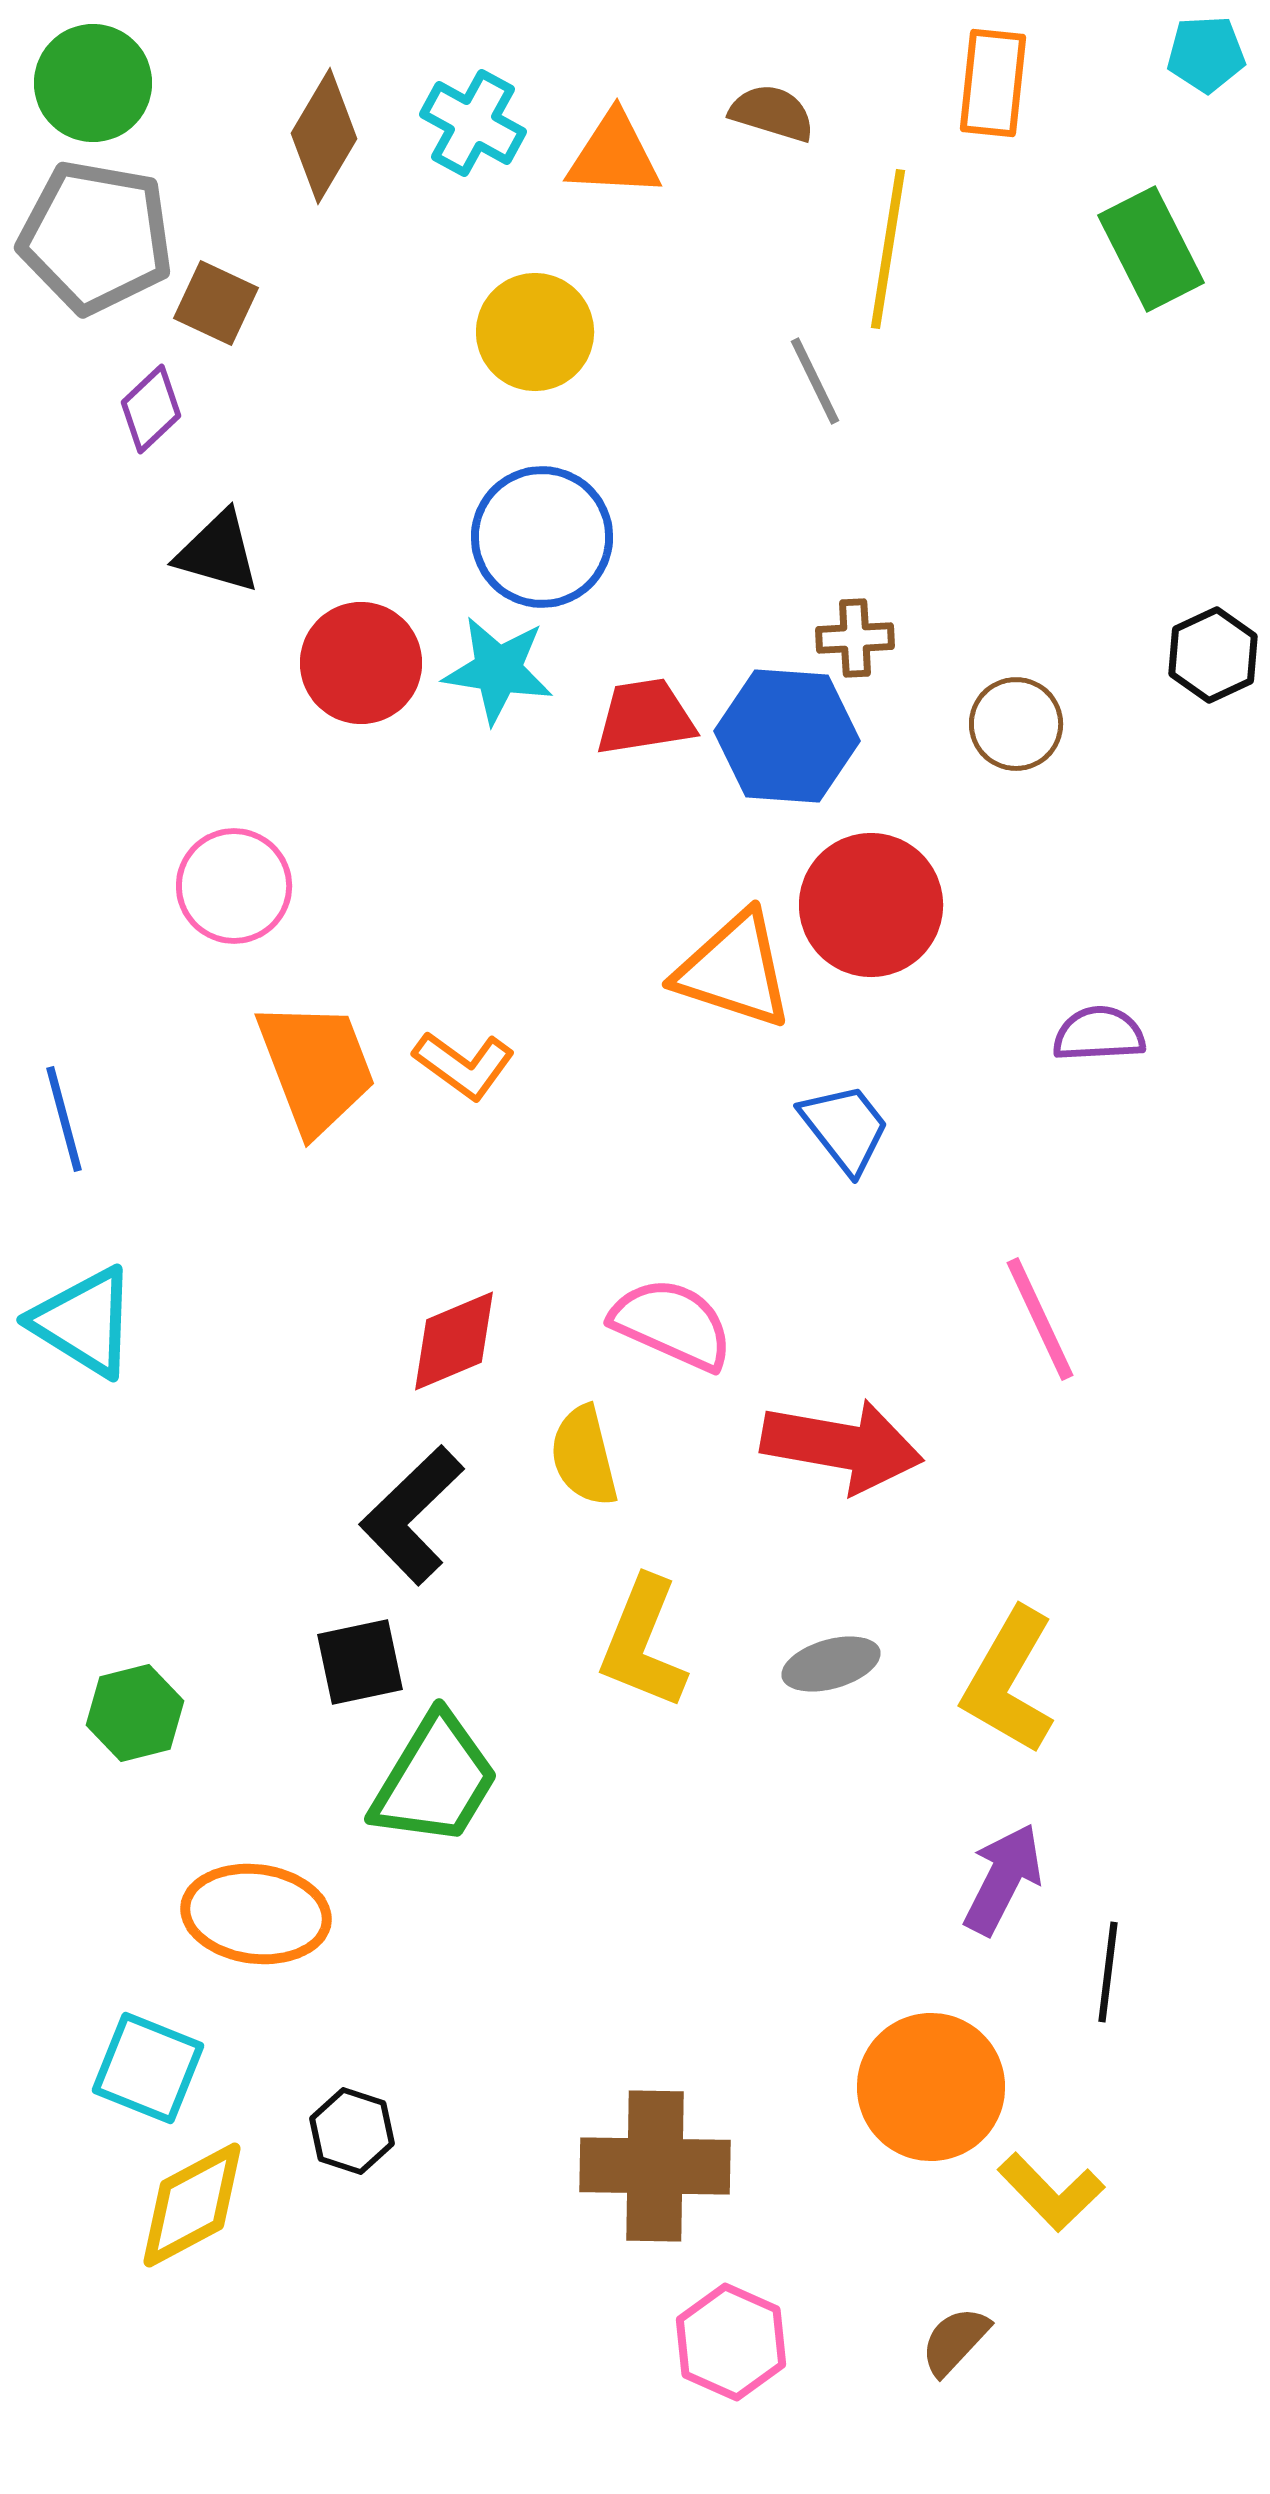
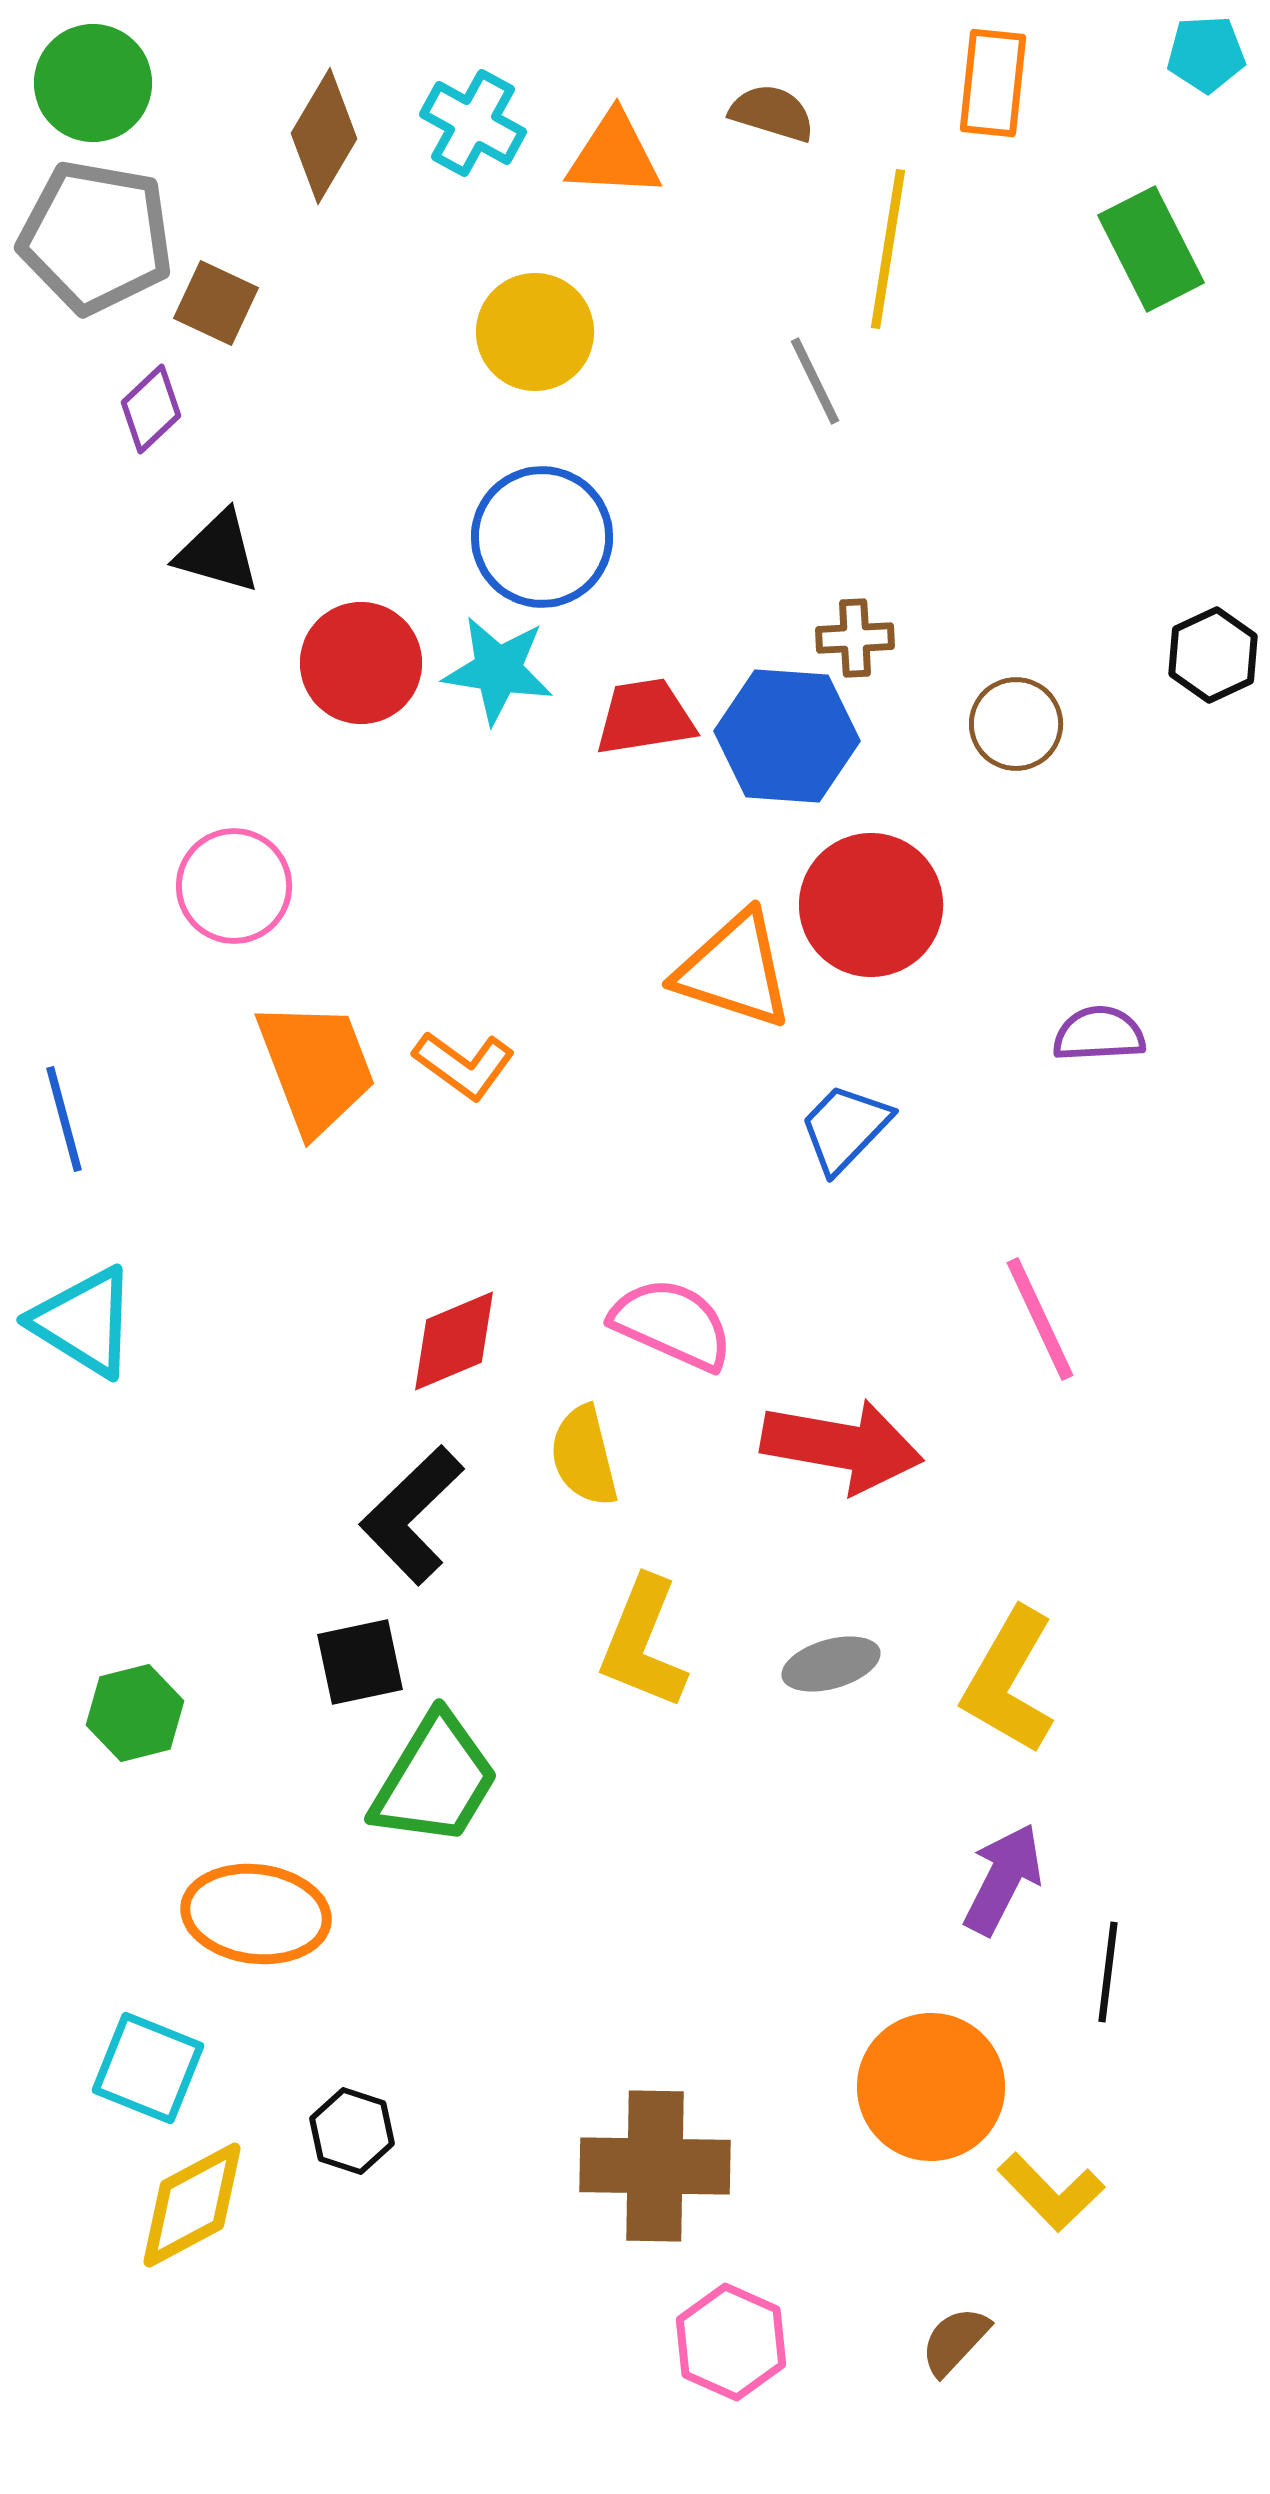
blue trapezoid at (845, 1128): rotated 98 degrees counterclockwise
